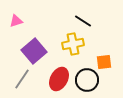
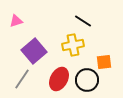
yellow cross: moved 1 px down
